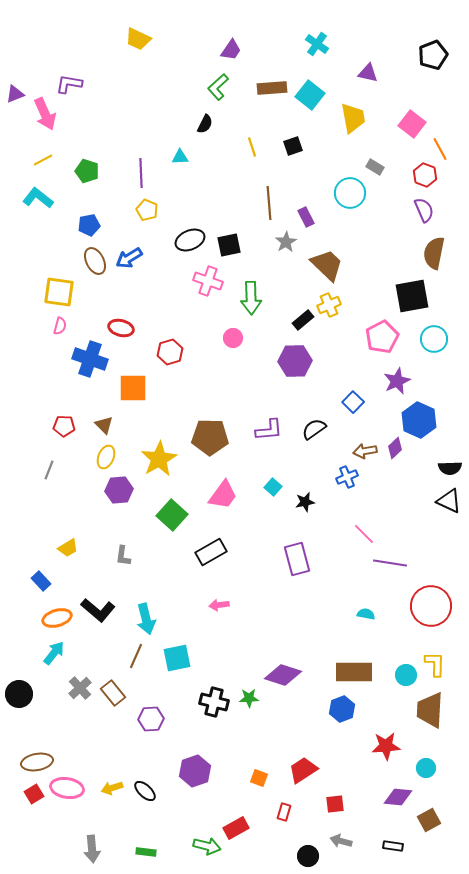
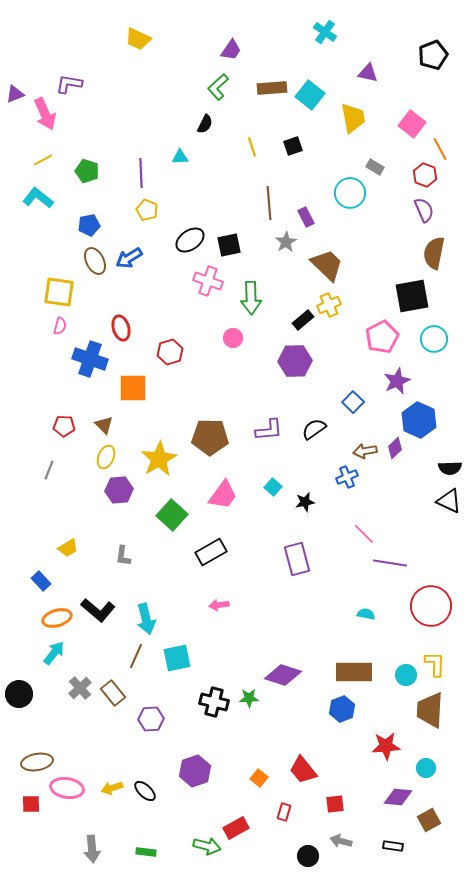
cyan cross at (317, 44): moved 8 px right, 12 px up
black ellipse at (190, 240): rotated 12 degrees counterclockwise
red ellipse at (121, 328): rotated 60 degrees clockwise
red trapezoid at (303, 770): rotated 96 degrees counterclockwise
orange square at (259, 778): rotated 18 degrees clockwise
red square at (34, 794): moved 3 px left, 10 px down; rotated 30 degrees clockwise
